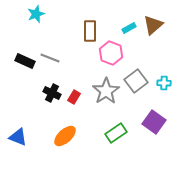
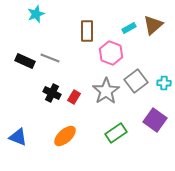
brown rectangle: moved 3 px left
purple square: moved 1 px right, 2 px up
